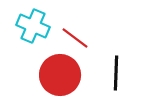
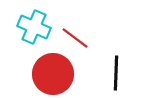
cyan cross: moved 1 px right, 1 px down
red circle: moved 7 px left, 1 px up
